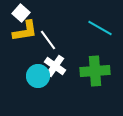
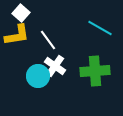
yellow L-shape: moved 8 px left, 4 px down
